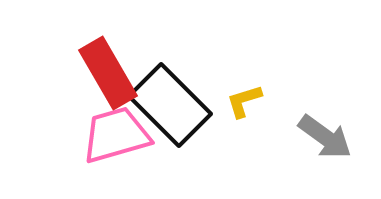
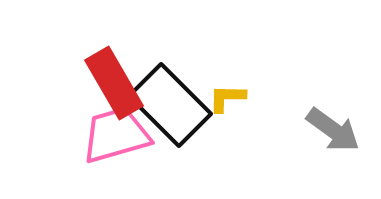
red rectangle: moved 6 px right, 10 px down
yellow L-shape: moved 17 px left, 3 px up; rotated 18 degrees clockwise
gray arrow: moved 8 px right, 7 px up
